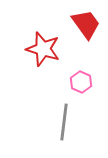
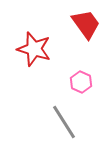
red star: moved 9 px left
gray line: rotated 39 degrees counterclockwise
